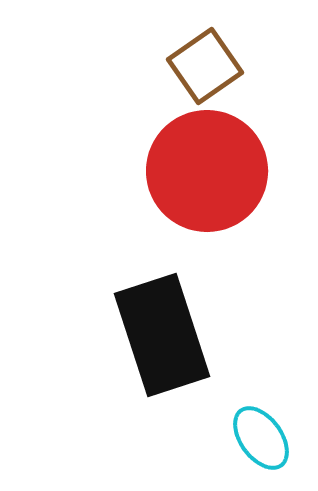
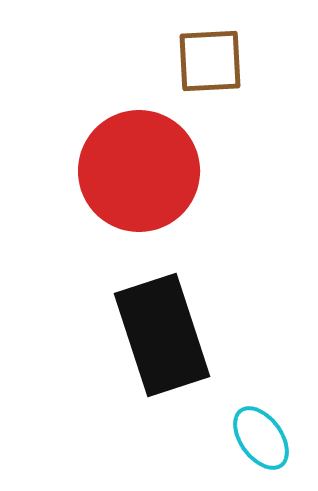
brown square: moved 5 px right, 5 px up; rotated 32 degrees clockwise
red circle: moved 68 px left
